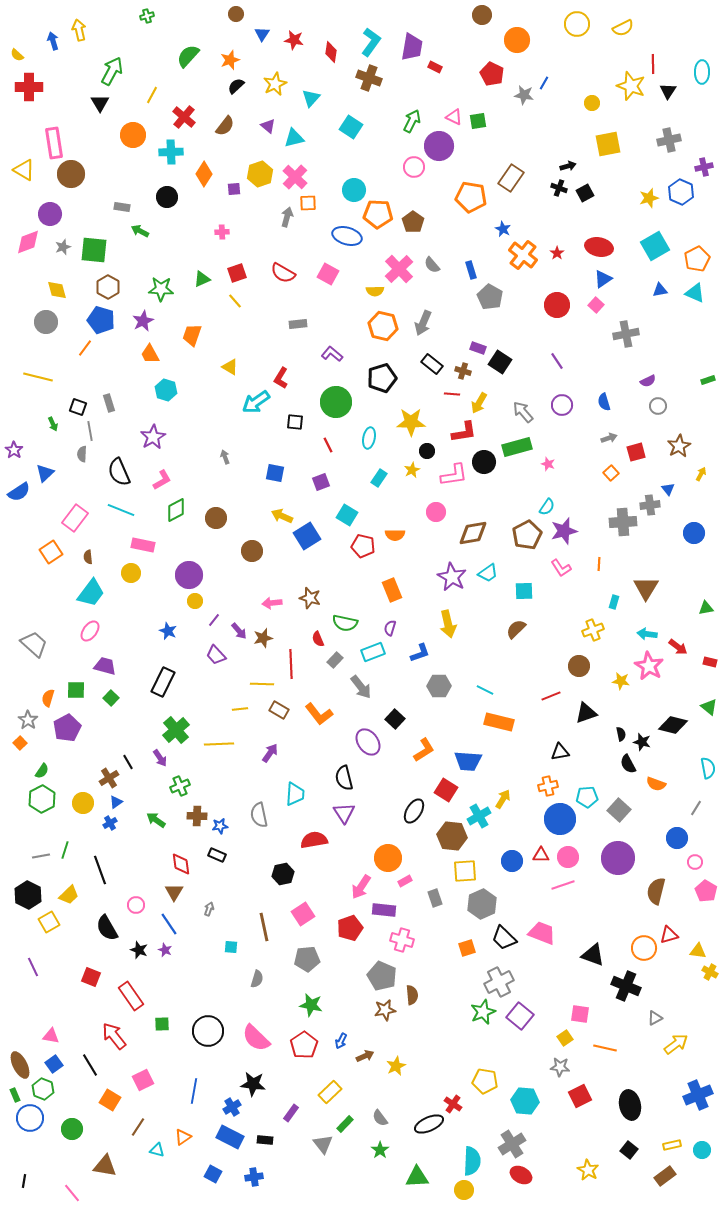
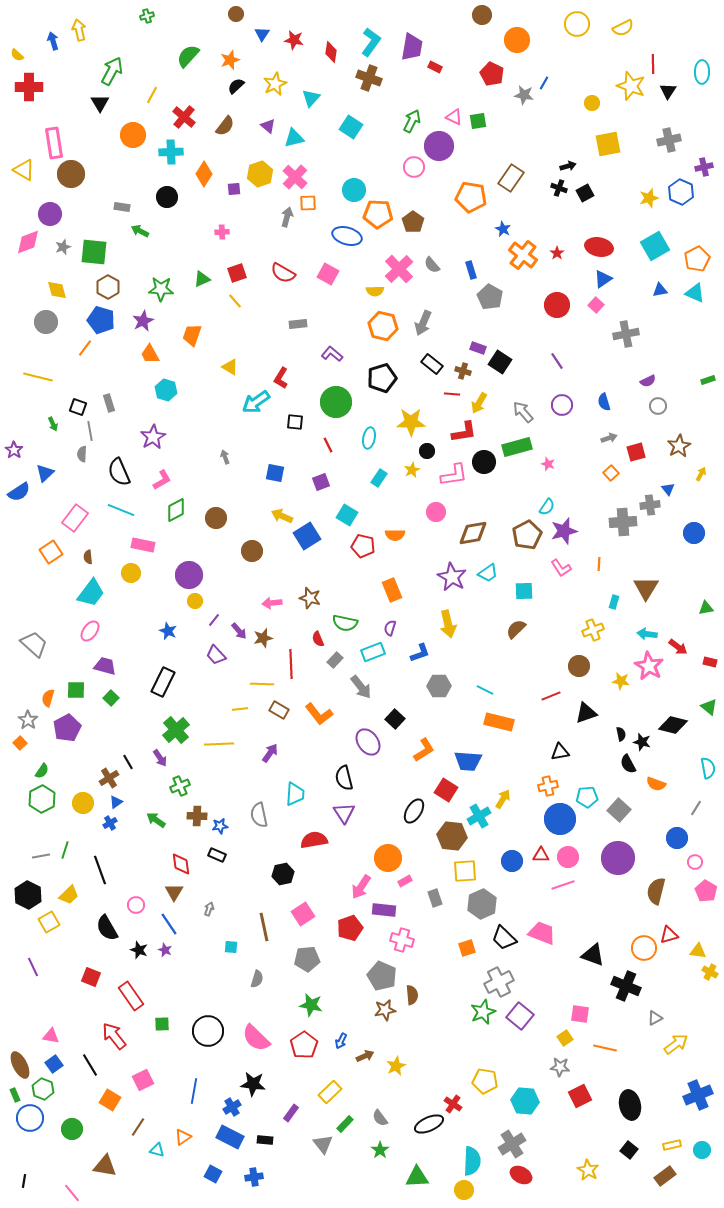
green square at (94, 250): moved 2 px down
